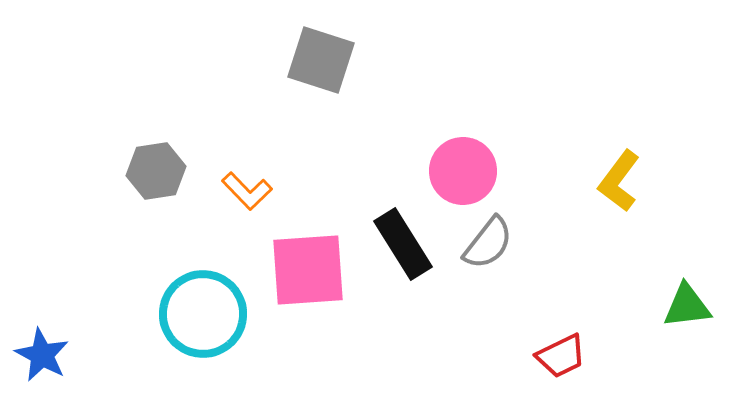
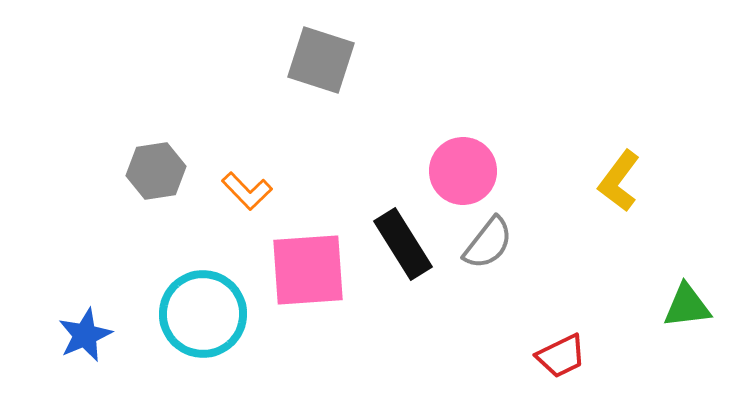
blue star: moved 43 px right, 20 px up; rotated 20 degrees clockwise
